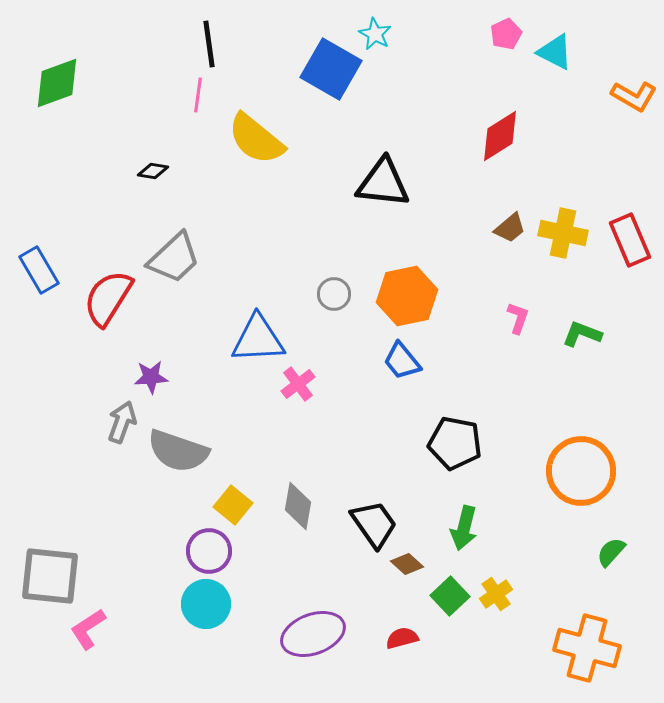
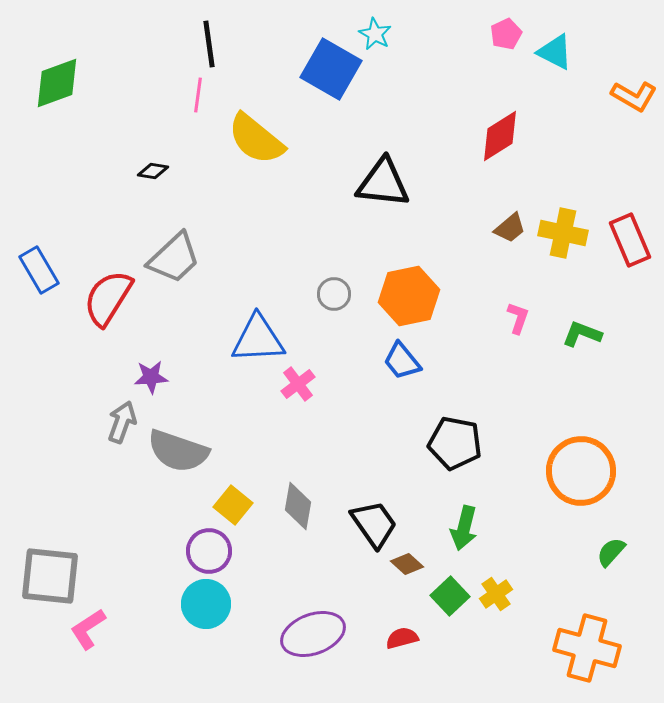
orange hexagon at (407, 296): moved 2 px right
